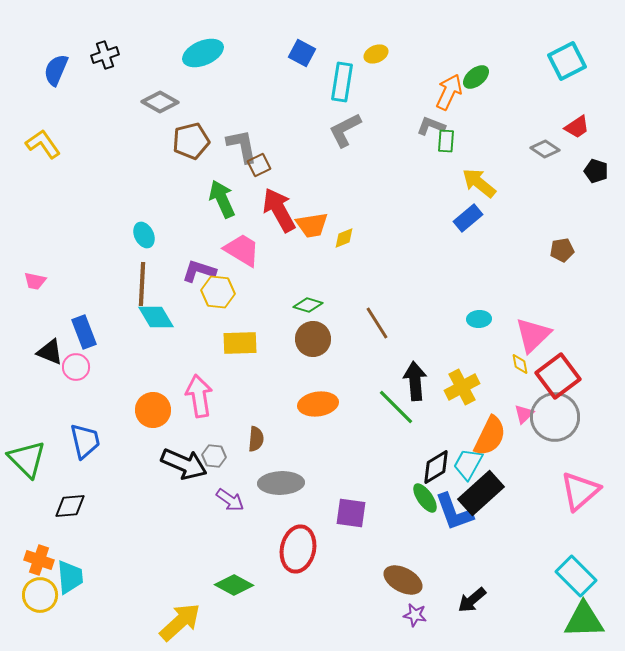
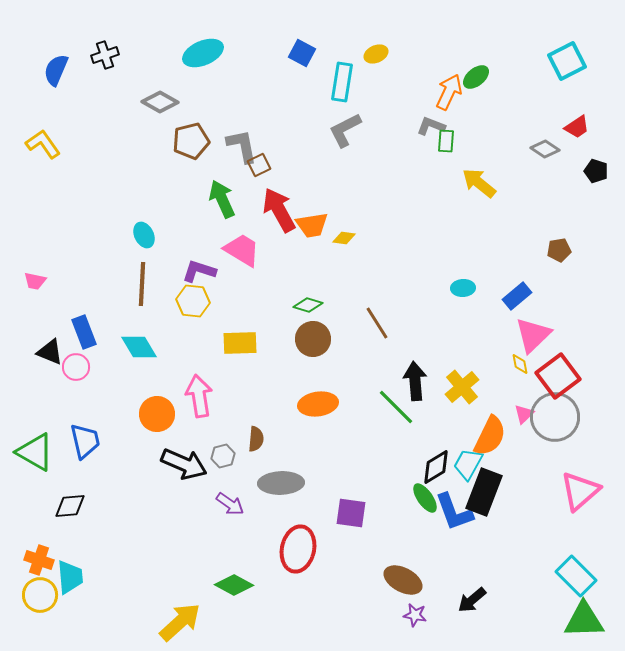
blue rectangle at (468, 218): moved 49 px right, 78 px down
yellow diamond at (344, 238): rotated 30 degrees clockwise
brown pentagon at (562, 250): moved 3 px left
yellow hexagon at (218, 292): moved 25 px left, 9 px down
cyan diamond at (156, 317): moved 17 px left, 30 px down
cyan ellipse at (479, 319): moved 16 px left, 31 px up
yellow cross at (462, 387): rotated 12 degrees counterclockwise
orange circle at (153, 410): moved 4 px right, 4 px down
gray hexagon at (214, 456): moved 9 px right; rotated 20 degrees counterclockwise
green triangle at (27, 459): moved 8 px right, 7 px up; rotated 15 degrees counterclockwise
black rectangle at (481, 493): moved 3 px right, 1 px up; rotated 27 degrees counterclockwise
purple arrow at (230, 500): moved 4 px down
